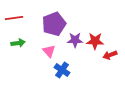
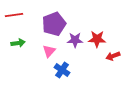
red line: moved 3 px up
red star: moved 2 px right, 2 px up
pink triangle: rotated 24 degrees clockwise
red arrow: moved 3 px right, 1 px down
